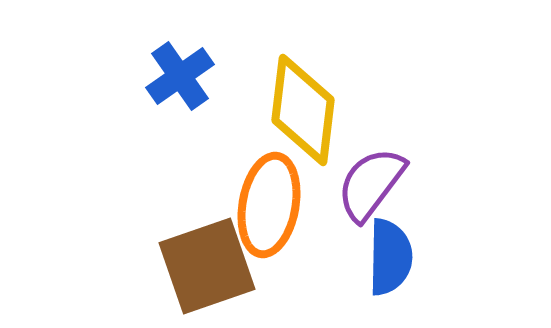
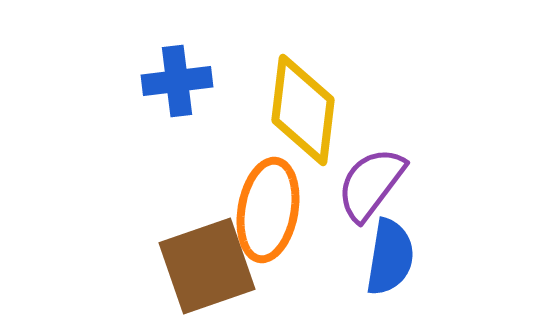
blue cross: moved 3 px left, 5 px down; rotated 28 degrees clockwise
orange ellipse: moved 1 px left, 5 px down
blue semicircle: rotated 8 degrees clockwise
